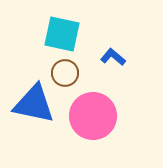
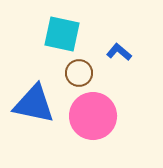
blue L-shape: moved 6 px right, 5 px up
brown circle: moved 14 px right
